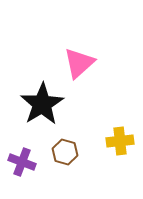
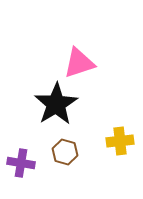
pink triangle: rotated 24 degrees clockwise
black star: moved 14 px right
purple cross: moved 1 px left, 1 px down; rotated 12 degrees counterclockwise
